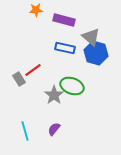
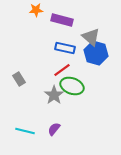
purple rectangle: moved 2 px left
red line: moved 29 px right
cyan line: rotated 60 degrees counterclockwise
